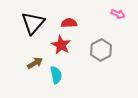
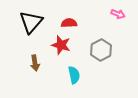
black triangle: moved 2 px left, 1 px up
red star: rotated 12 degrees counterclockwise
brown arrow: rotated 112 degrees clockwise
cyan semicircle: moved 18 px right
